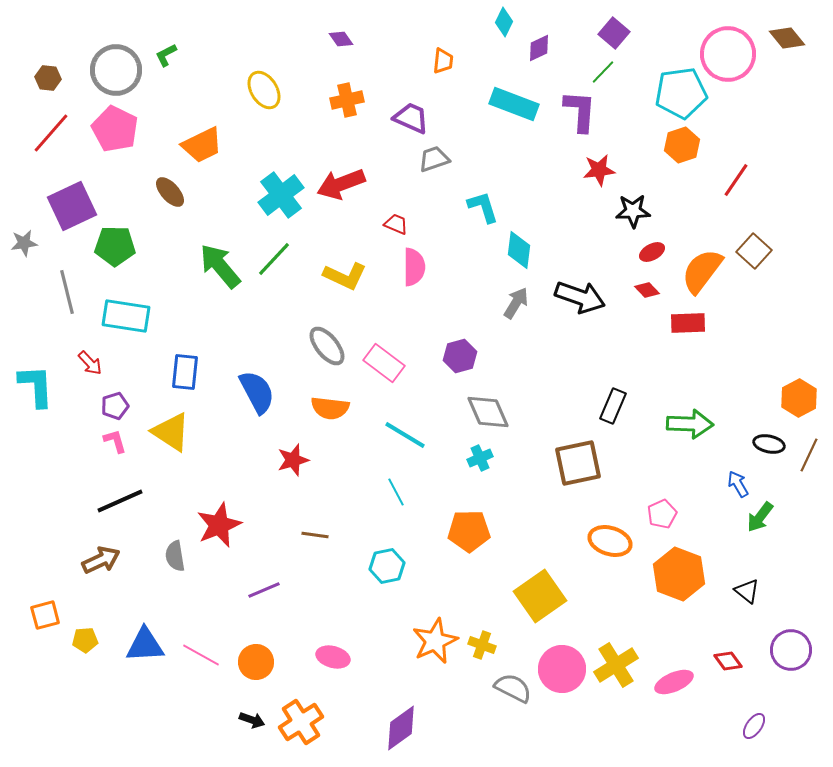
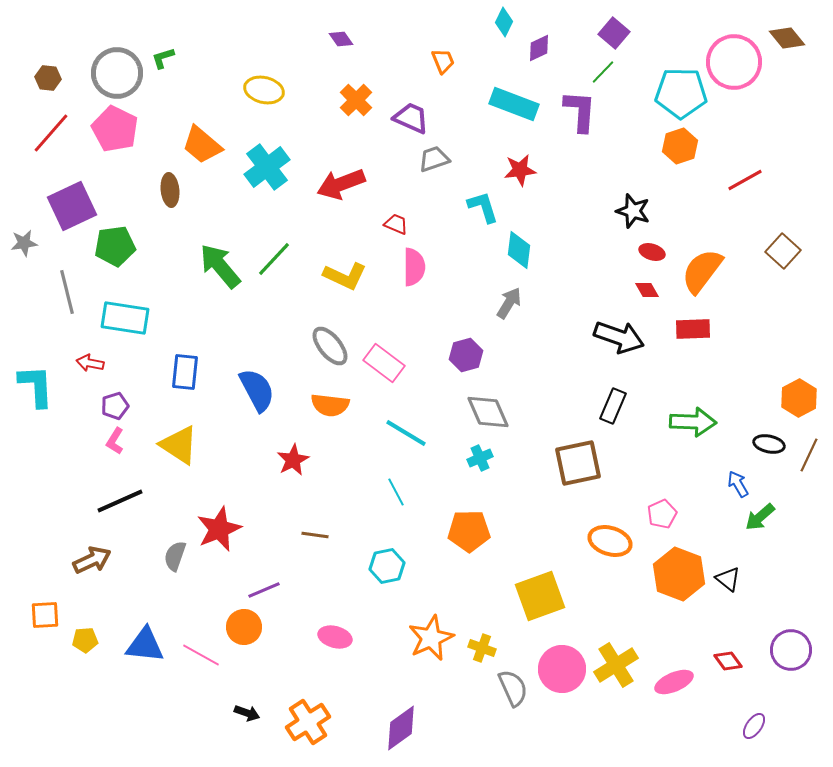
pink circle at (728, 54): moved 6 px right, 8 px down
green L-shape at (166, 55): moved 3 px left, 3 px down; rotated 10 degrees clockwise
orange trapezoid at (443, 61): rotated 28 degrees counterclockwise
gray circle at (116, 70): moved 1 px right, 3 px down
yellow ellipse at (264, 90): rotated 45 degrees counterclockwise
cyan pentagon at (681, 93): rotated 9 degrees clockwise
orange cross at (347, 100): moved 9 px right; rotated 32 degrees counterclockwise
orange trapezoid at (202, 145): rotated 66 degrees clockwise
orange hexagon at (682, 145): moved 2 px left, 1 px down
red star at (599, 170): moved 79 px left
red line at (736, 180): moved 9 px right; rotated 27 degrees clockwise
brown ellipse at (170, 192): moved 2 px up; rotated 36 degrees clockwise
cyan cross at (281, 195): moved 14 px left, 28 px up
black star at (633, 211): rotated 20 degrees clockwise
green pentagon at (115, 246): rotated 9 degrees counterclockwise
brown square at (754, 251): moved 29 px right
red ellipse at (652, 252): rotated 45 degrees clockwise
red diamond at (647, 290): rotated 15 degrees clockwise
black arrow at (580, 297): moved 39 px right, 40 px down
gray arrow at (516, 303): moved 7 px left
cyan rectangle at (126, 316): moved 1 px left, 2 px down
red rectangle at (688, 323): moved 5 px right, 6 px down
gray ellipse at (327, 346): moved 3 px right
purple hexagon at (460, 356): moved 6 px right, 1 px up
red arrow at (90, 363): rotated 144 degrees clockwise
blue semicircle at (257, 392): moved 2 px up
orange semicircle at (330, 408): moved 3 px up
green arrow at (690, 424): moved 3 px right, 2 px up
yellow triangle at (171, 432): moved 8 px right, 13 px down
cyan line at (405, 435): moved 1 px right, 2 px up
pink L-shape at (115, 441): rotated 132 degrees counterclockwise
red star at (293, 460): rotated 12 degrees counterclockwise
green arrow at (760, 517): rotated 12 degrees clockwise
red star at (219, 525): moved 4 px down
gray semicircle at (175, 556): rotated 28 degrees clockwise
brown arrow at (101, 560): moved 9 px left
black triangle at (747, 591): moved 19 px left, 12 px up
yellow square at (540, 596): rotated 15 degrees clockwise
orange square at (45, 615): rotated 12 degrees clockwise
orange star at (435, 641): moved 4 px left, 3 px up
blue triangle at (145, 645): rotated 9 degrees clockwise
yellow cross at (482, 645): moved 3 px down
pink ellipse at (333, 657): moved 2 px right, 20 px up
orange circle at (256, 662): moved 12 px left, 35 px up
gray semicircle at (513, 688): rotated 39 degrees clockwise
black arrow at (252, 720): moved 5 px left, 7 px up
orange cross at (301, 722): moved 7 px right
